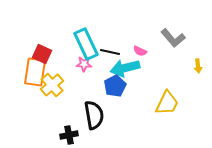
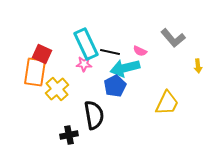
yellow cross: moved 5 px right, 4 px down
